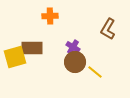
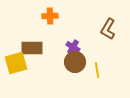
yellow square: moved 1 px right, 6 px down
yellow line: moved 2 px right, 2 px up; rotated 42 degrees clockwise
